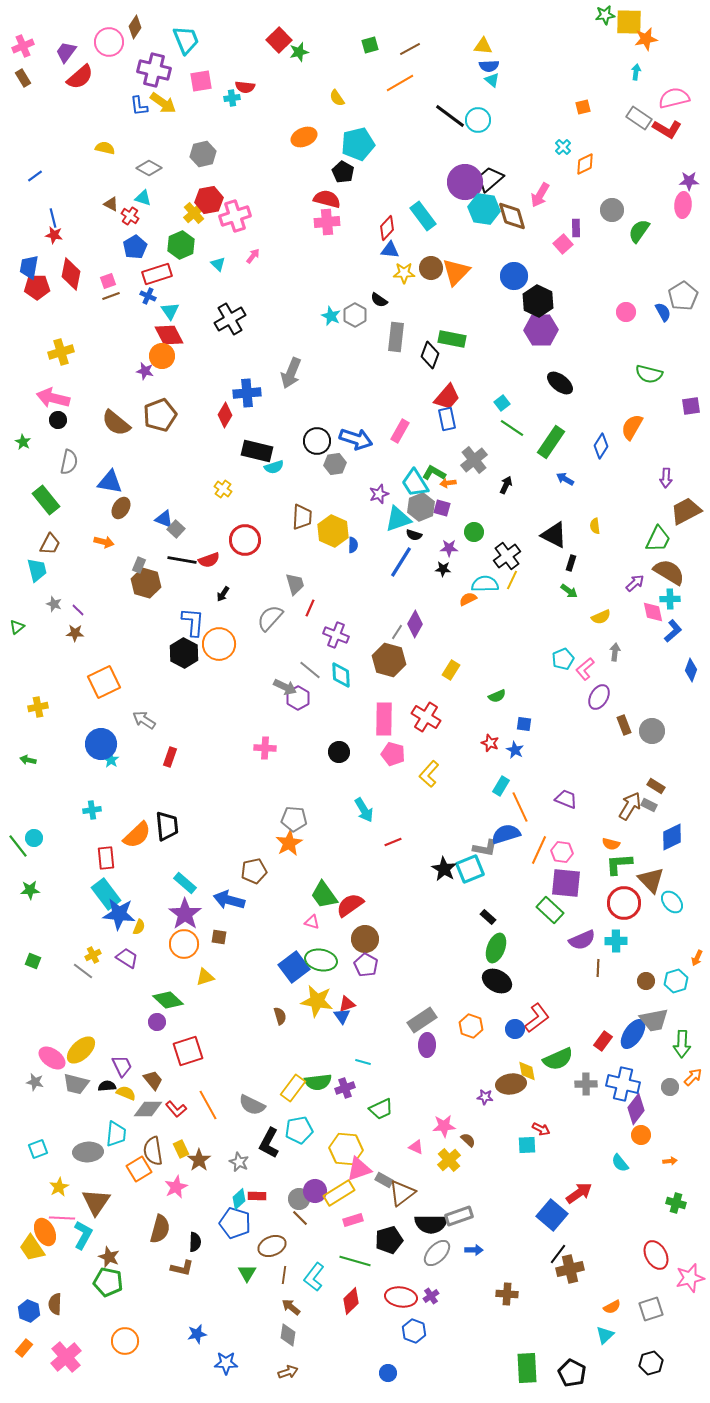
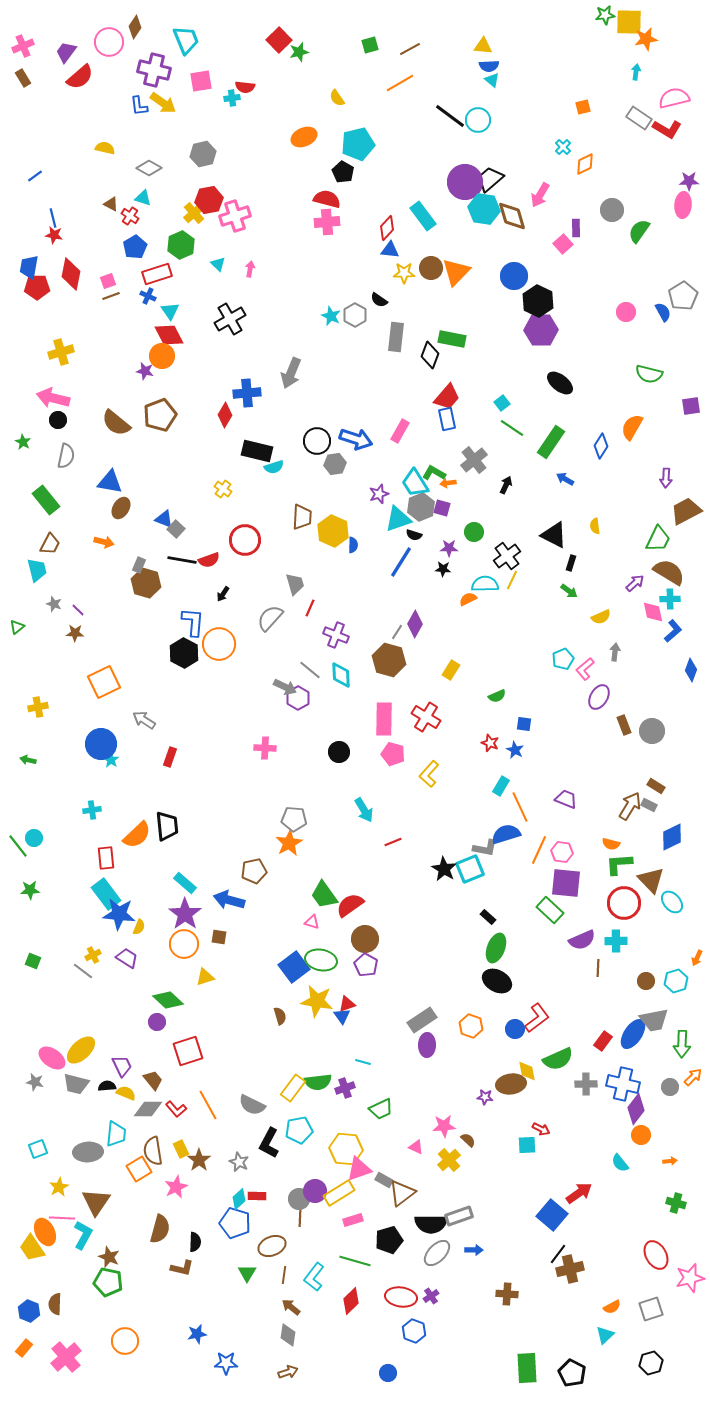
pink arrow at (253, 256): moved 3 px left, 13 px down; rotated 28 degrees counterclockwise
gray semicircle at (69, 462): moved 3 px left, 6 px up
brown line at (300, 1218): rotated 48 degrees clockwise
